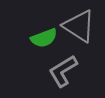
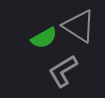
green semicircle: rotated 8 degrees counterclockwise
